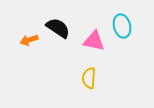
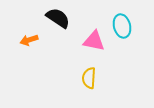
black semicircle: moved 10 px up
